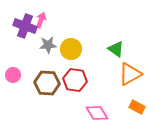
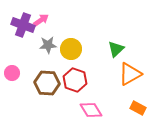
pink arrow: rotated 35 degrees clockwise
purple cross: moved 2 px left, 1 px up
green triangle: rotated 42 degrees clockwise
pink circle: moved 1 px left, 2 px up
red hexagon: rotated 10 degrees clockwise
orange rectangle: moved 1 px right, 1 px down
pink diamond: moved 6 px left, 3 px up
